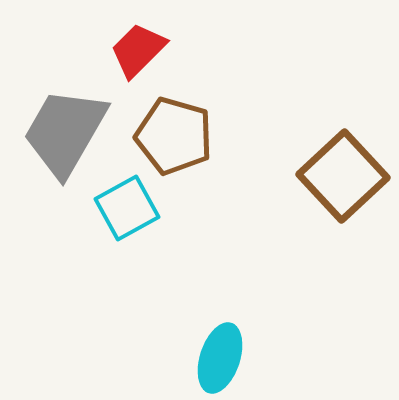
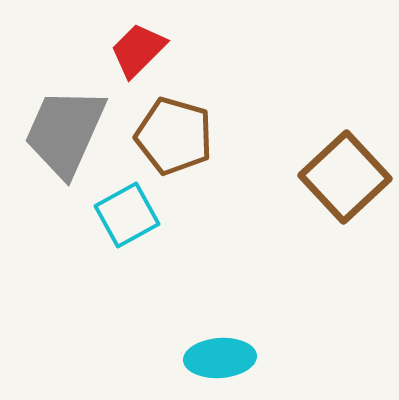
gray trapezoid: rotated 6 degrees counterclockwise
brown square: moved 2 px right, 1 px down
cyan square: moved 7 px down
cyan ellipse: rotated 68 degrees clockwise
